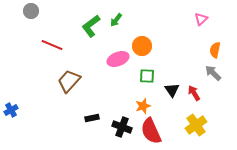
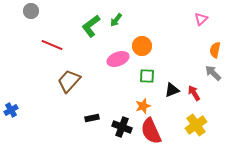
black triangle: rotated 42 degrees clockwise
